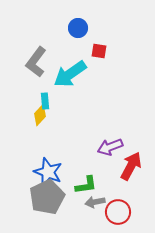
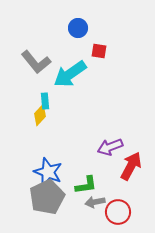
gray L-shape: rotated 76 degrees counterclockwise
